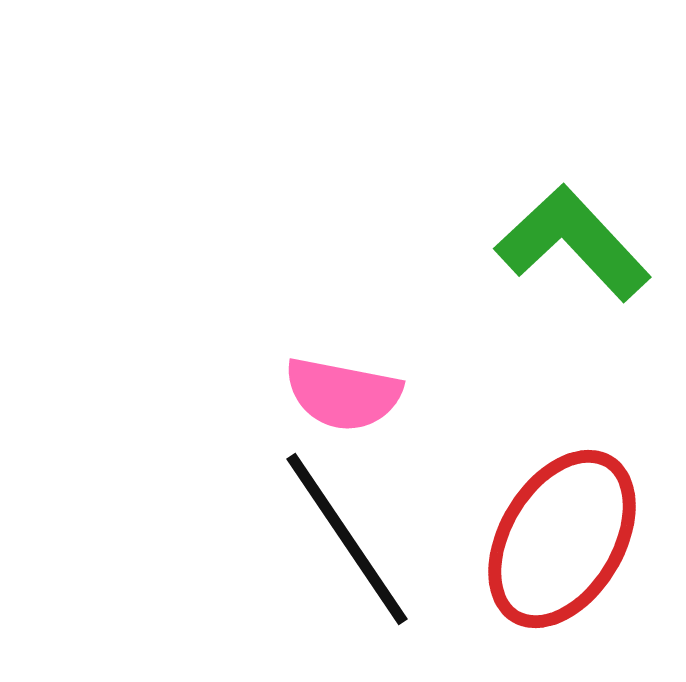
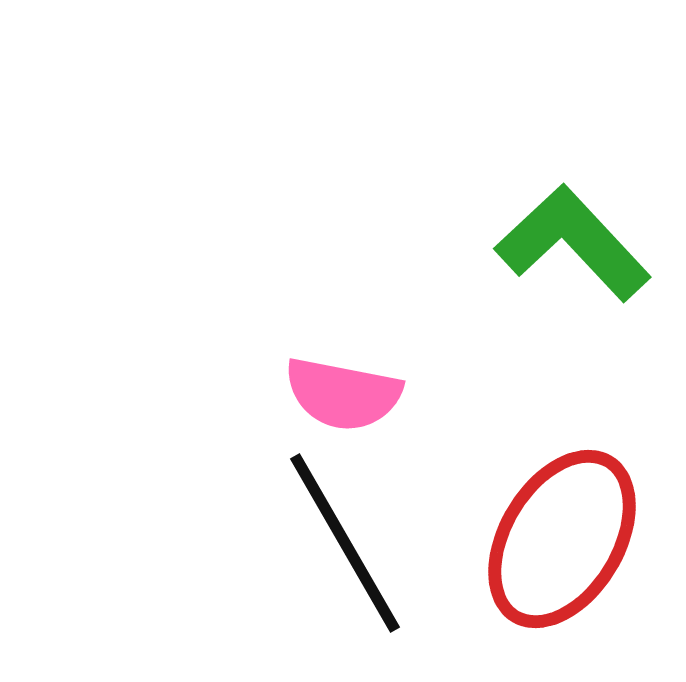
black line: moved 2 px left, 4 px down; rotated 4 degrees clockwise
